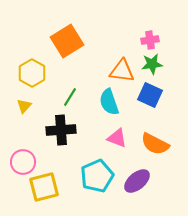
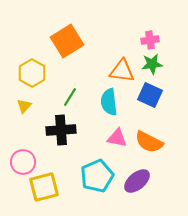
cyan semicircle: rotated 12 degrees clockwise
pink triangle: rotated 10 degrees counterclockwise
orange semicircle: moved 6 px left, 2 px up
